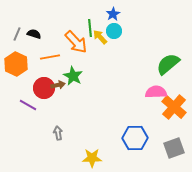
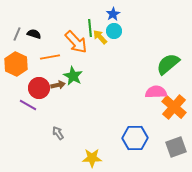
red circle: moved 5 px left
gray arrow: rotated 24 degrees counterclockwise
gray square: moved 2 px right, 1 px up
